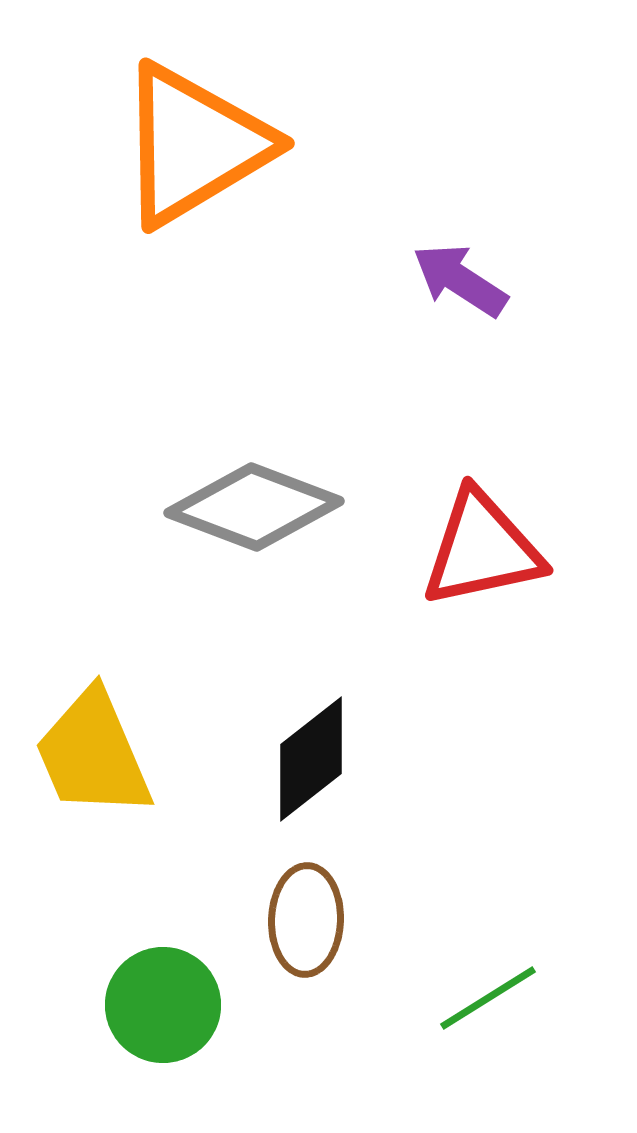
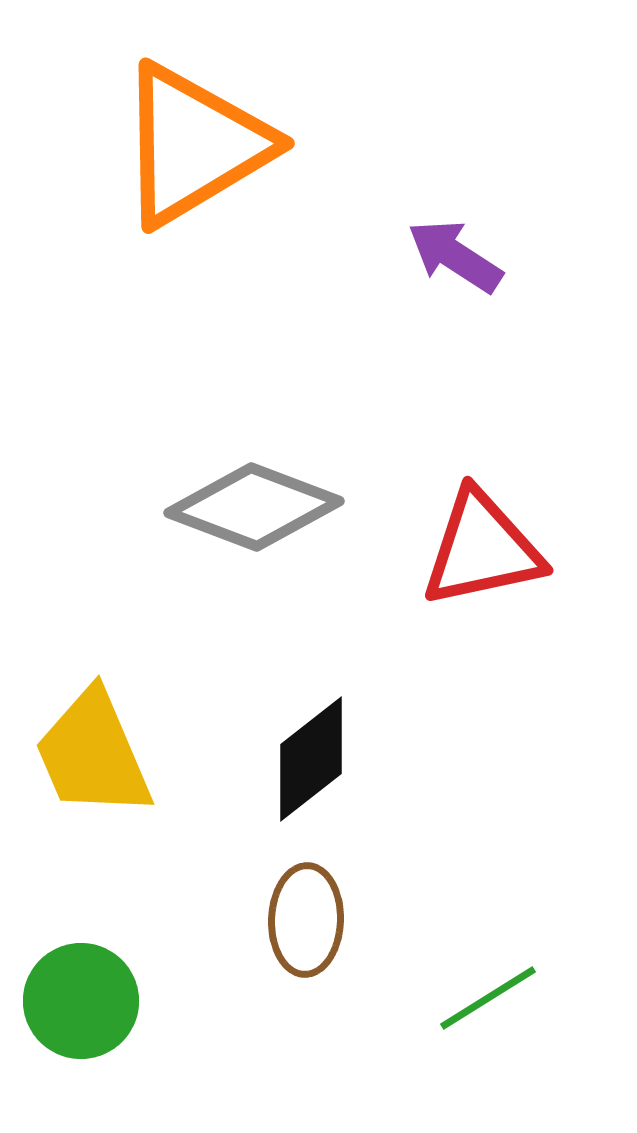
purple arrow: moved 5 px left, 24 px up
green circle: moved 82 px left, 4 px up
